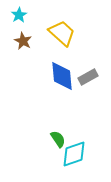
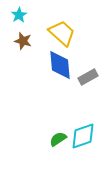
brown star: rotated 12 degrees counterclockwise
blue diamond: moved 2 px left, 11 px up
green semicircle: rotated 90 degrees counterclockwise
cyan diamond: moved 9 px right, 18 px up
